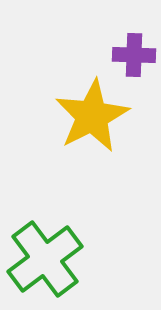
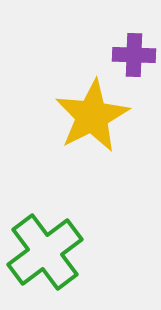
green cross: moved 7 px up
